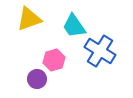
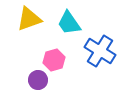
cyan trapezoid: moved 5 px left, 3 px up
purple circle: moved 1 px right, 1 px down
